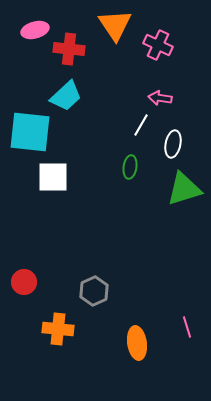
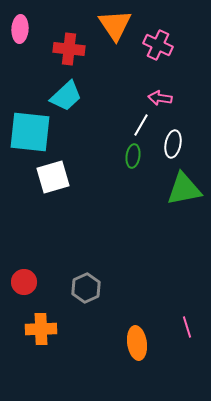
pink ellipse: moved 15 px left, 1 px up; rotated 72 degrees counterclockwise
green ellipse: moved 3 px right, 11 px up
white square: rotated 16 degrees counterclockwise
green triangle: rotated 6 degrees clockwise
gray hexagon: moved 8 px left, 3 px up
orange cross: moved 17 px left; rotated 8 degrees counterclockwise
